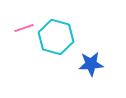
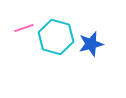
blue star: moved 20 px up; rotated 10 degrees counterclockwise
